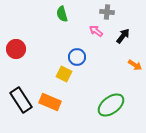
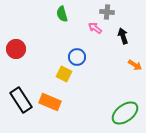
pink arrow: moved 1 px left, 3 px up
black arrow: rotated 56 degrees counterclockwise
green ellipse: moved 14 px right, 8 px down
